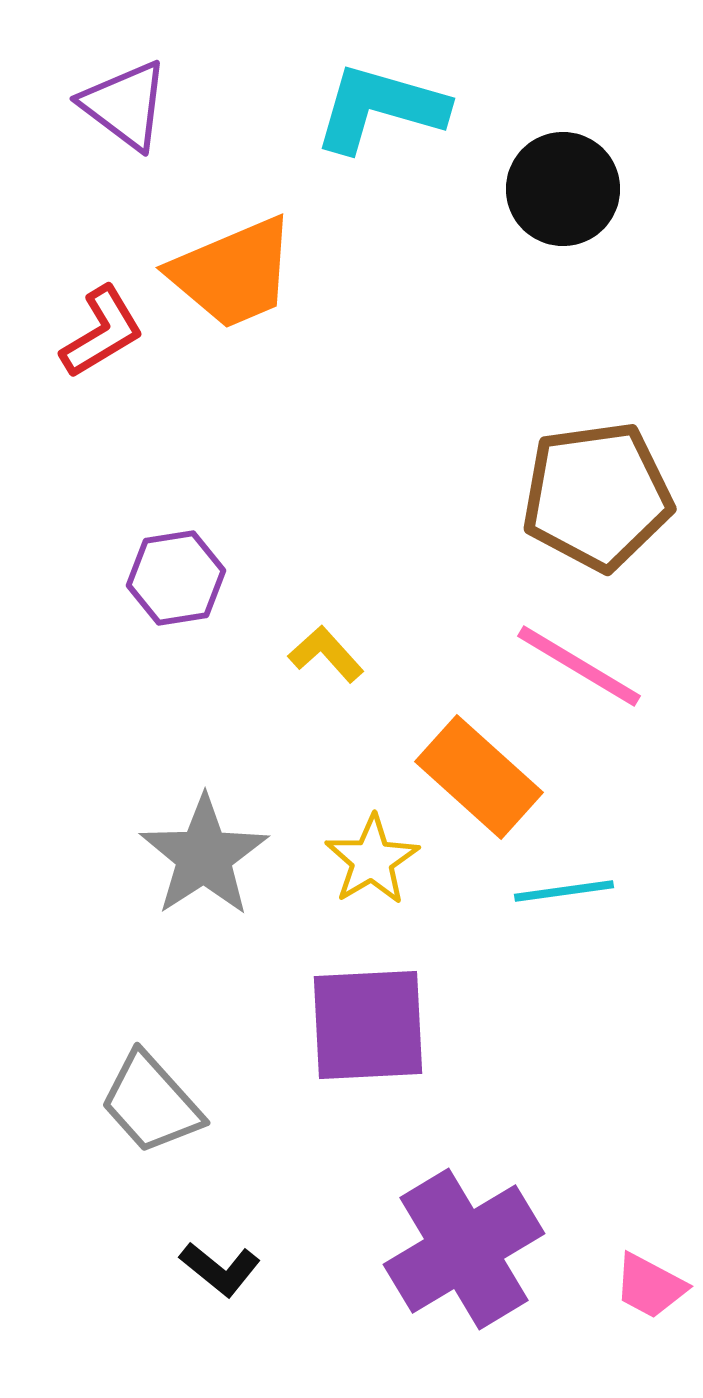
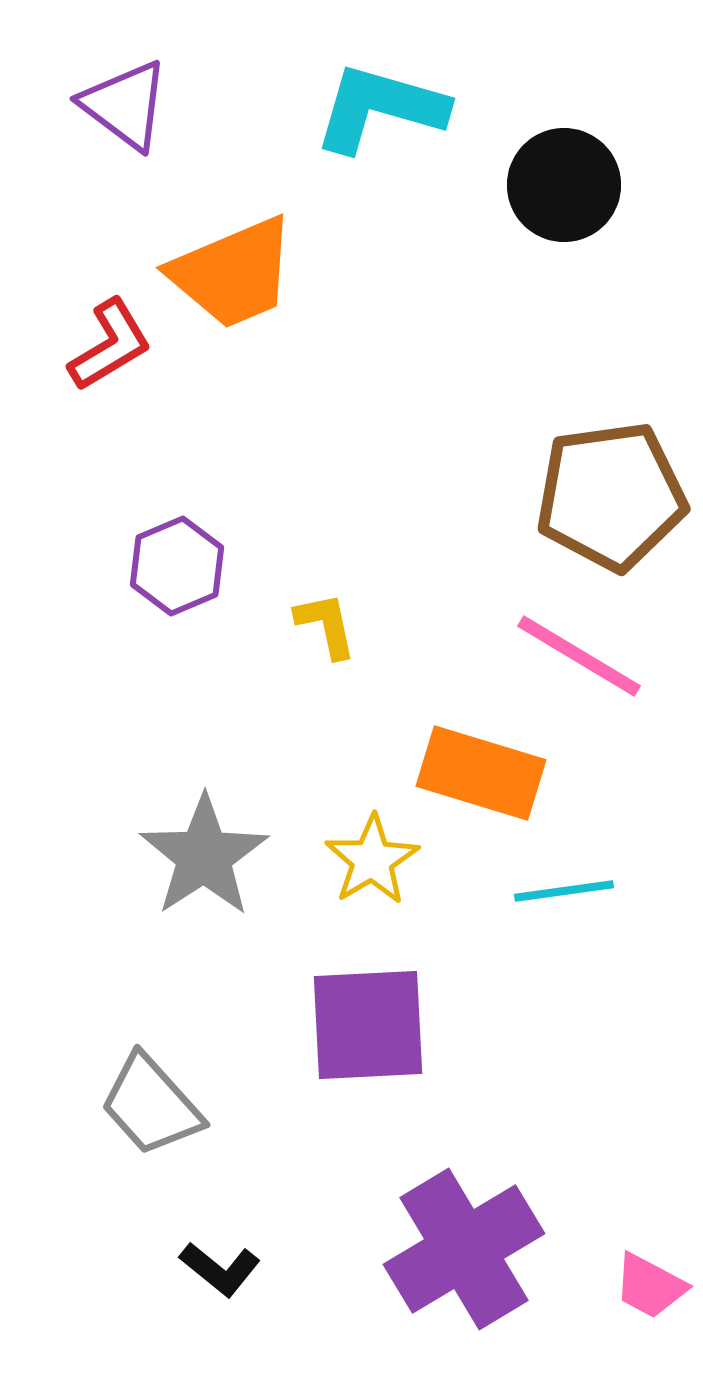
black circle: moved 1 px right, 4 px up
red L-shape: moved 8 px right, 13 px down
brown pentagon: moved 14 px right
purple hexagon: moved 1 px right, 12 px up; rotated 14 degrees counterclockwise
yellow L-shape: moved 29 px up; rotated 30 degrees clockwise
pink line: moved 10 px up
orange rectangle: moved 2 px right, 4 px up; rotated 25 degrees counterclockwise
gray trapezoid: moved 2 px down
